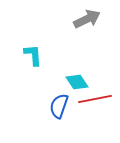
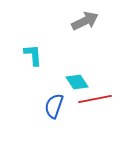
gray arrow: moved 2 px left, 2 px down
blue semicircle: moved 5 px left
